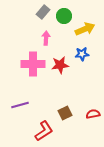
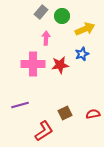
gray rectangle: moved 2 px left
green circle: moved 2 px left
blue star: rotated 16 degrees counterclockwise
